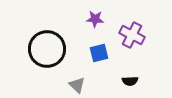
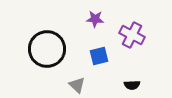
blue square: moved 3 px down
black semicircle: moved 2 px right, 4 px down
